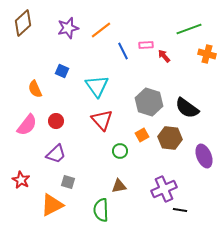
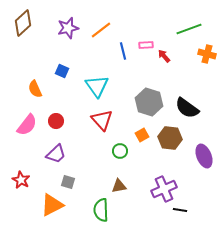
blue line: rotated 12 degrees clockwise
